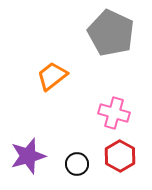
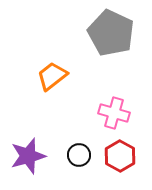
black circle: moved 2 px right, 9 px up
